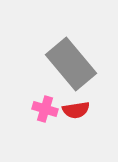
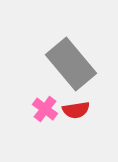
pink cross: rotated 20 degrees clockwise
